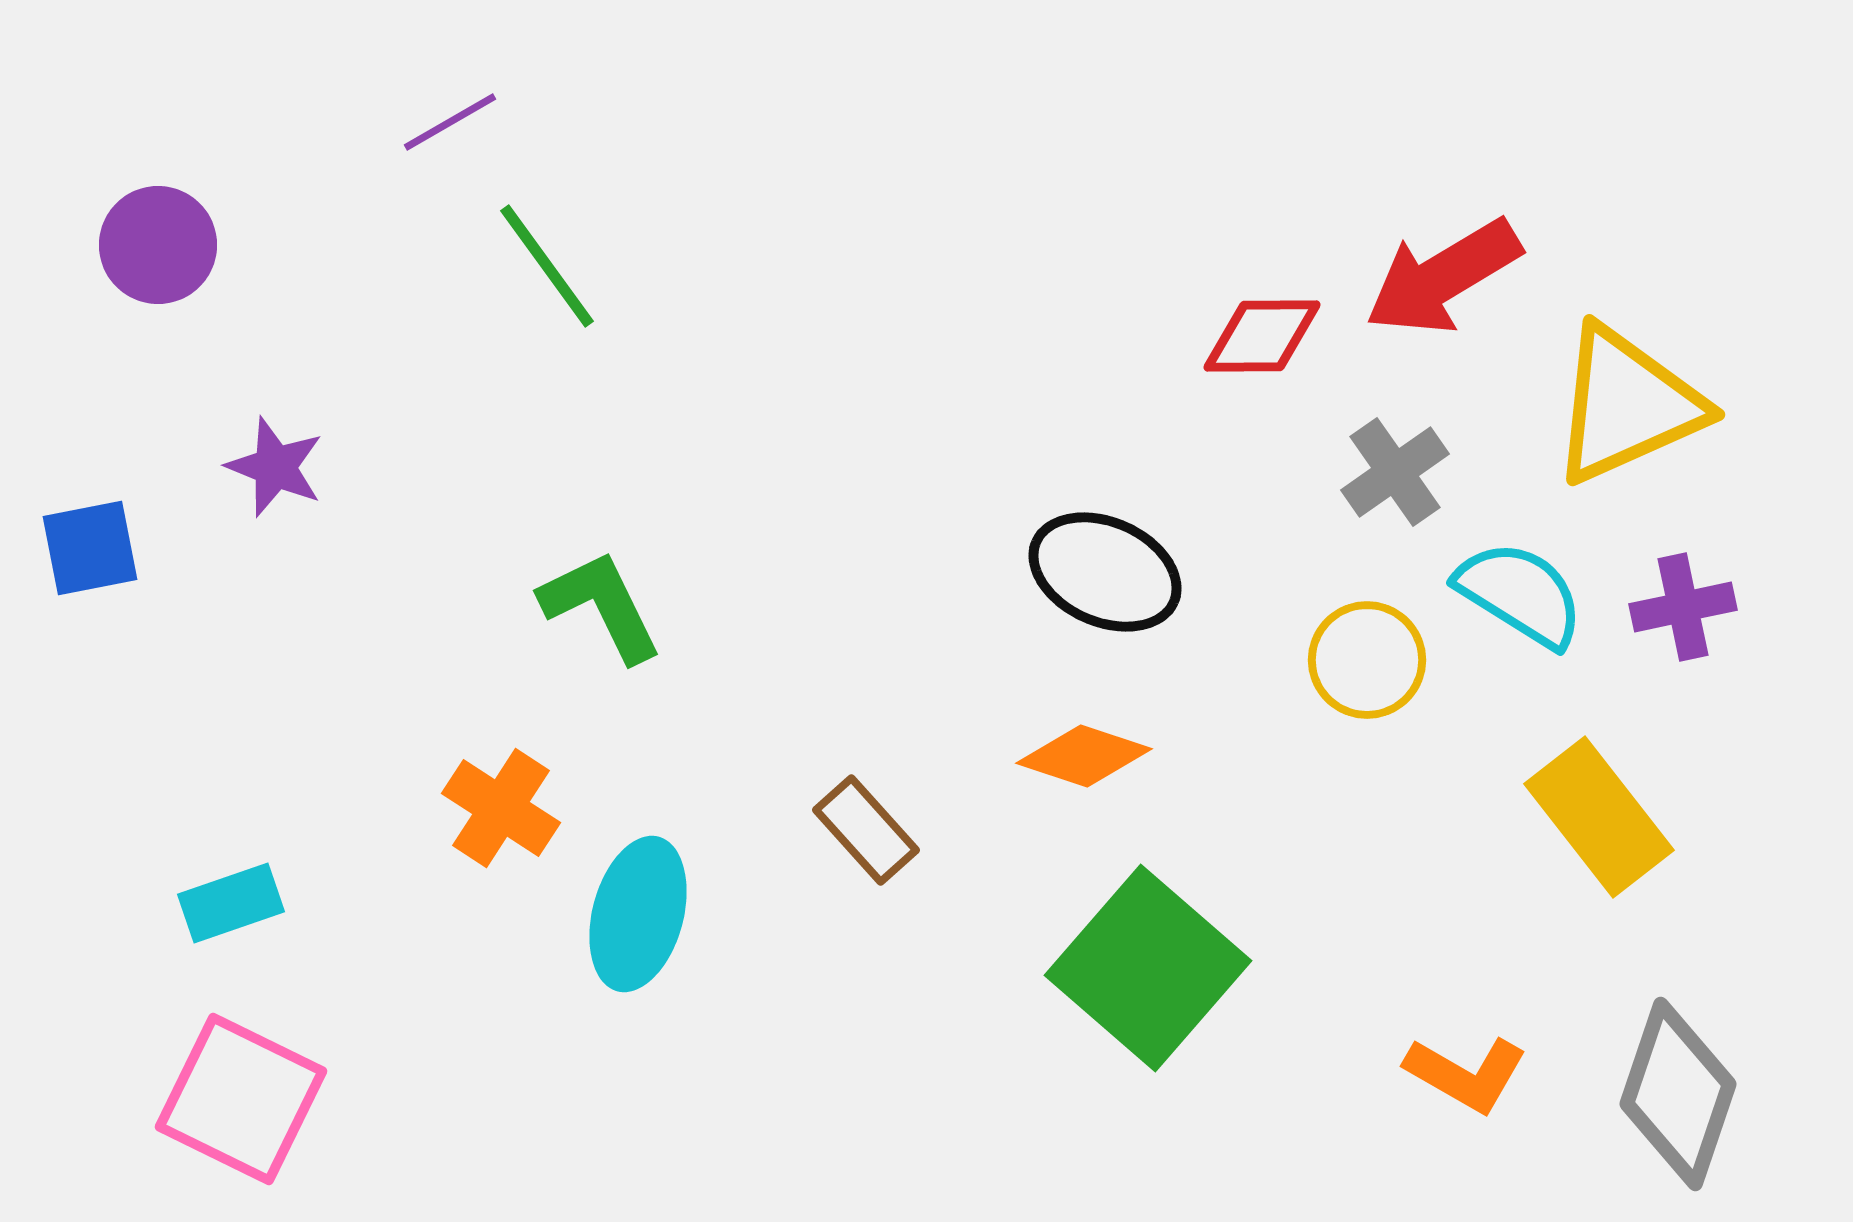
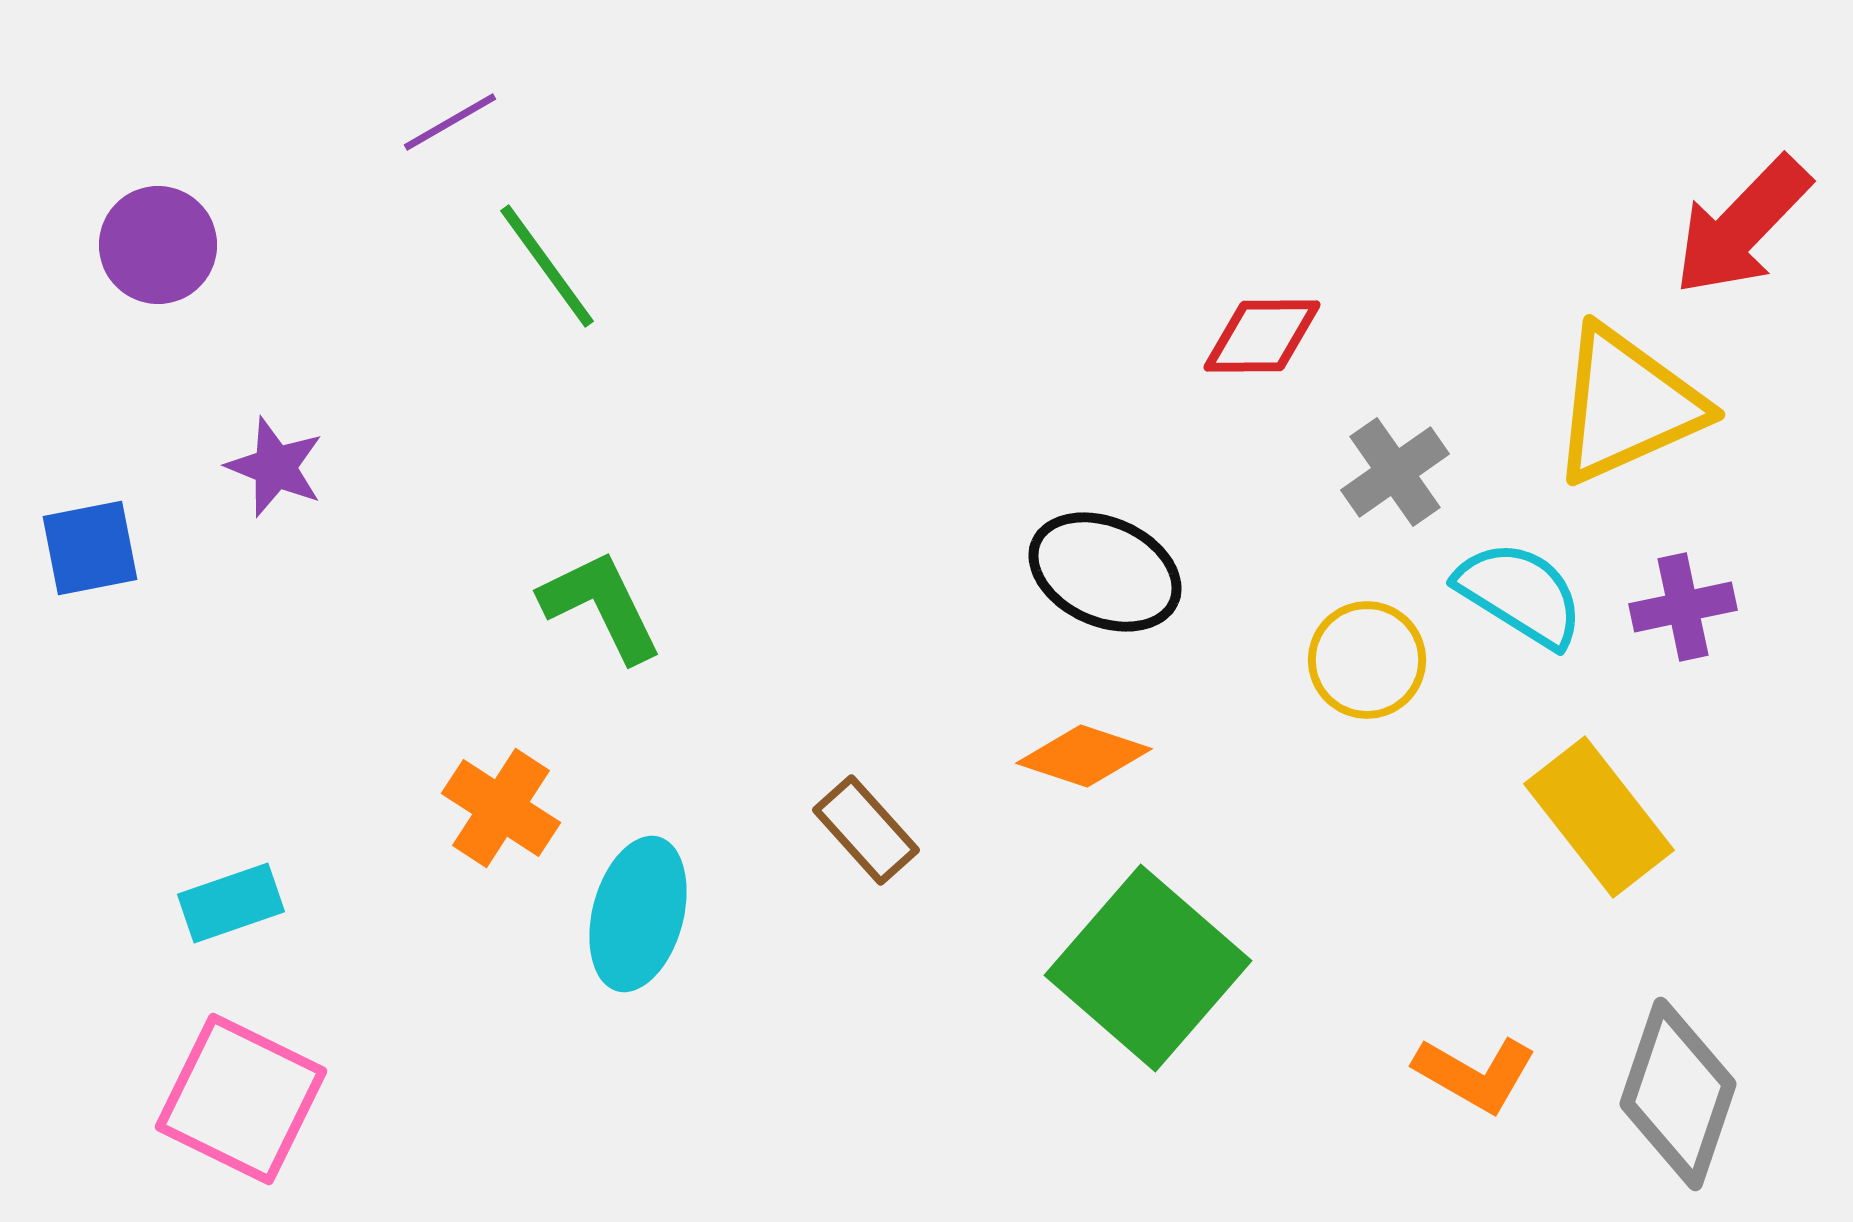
red arrow: moved 299 px right, 51 px up; rotated 15 degrees counterclockwise
orange L-shape: moved 9 px right
